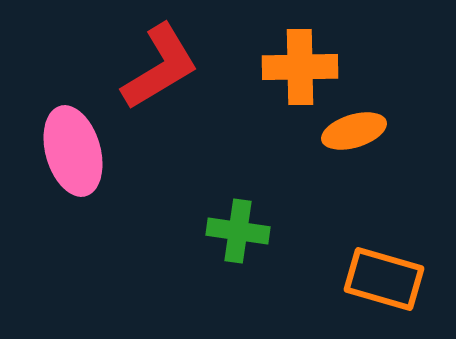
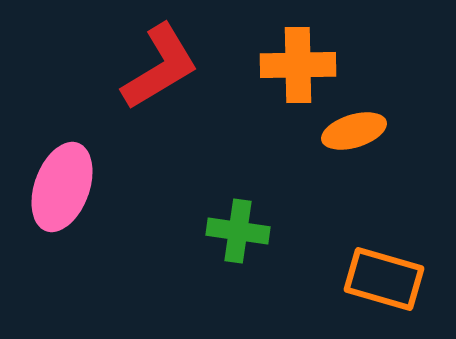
orange cross: moved 2 px left, 2 px up
pink ellipse: moved 11 px left, 36 px down; rotated 36 degrees clockwise
